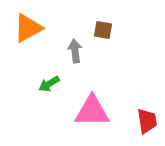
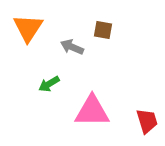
orange triangle: rotated 28 degrees counterclockwise
gray arrow: moved 3 px left, 4 px up; rotated 60 degrees counterclockwise
red trapezoid: rotated 8 degrees counterclockwise
